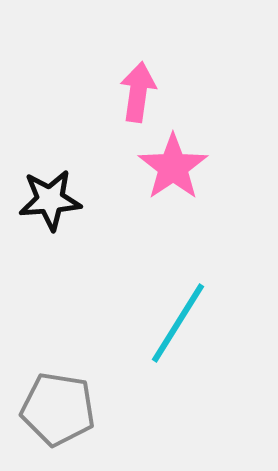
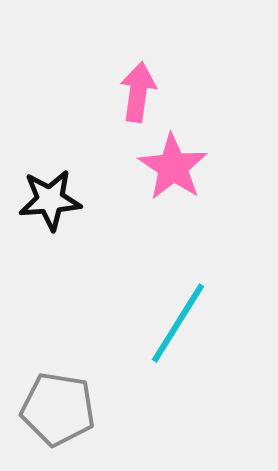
pink star: rotated 4 degrees counterclockwise
